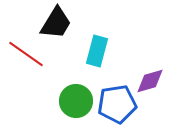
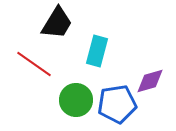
black trapezoid: moved 1 px right
red line: moved 8 px right, 10 px down
green circle: moved 1 px up
